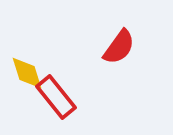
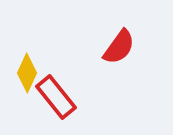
yellow diamond: rotated 42 degrees clockwise
